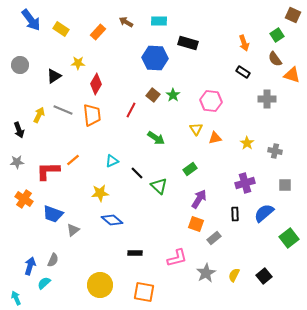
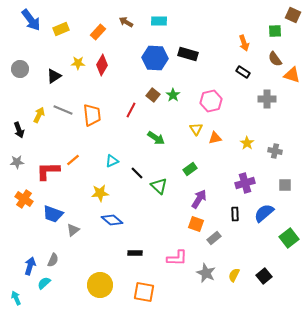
yellow rectangle at (61, 29): rotated 56 degrees counterclockwise
green square at (277, 35): moved 2 px left, 4 px up; rotated 32 degrees clockwise
black rectangle at (188, 43): moved 11 px down
gray circle at (20, 65): moved 4 px down
red diamond at (96, 84): moved 6 px right, 19 px up
pink hexagon at (211, 101): rotated 20 degrees counterclockwise
pink L-shape at (177, 258): rotated 15 degrees clockwise
gray star at (206, 273): rotated 18 degrees counterclockwise
